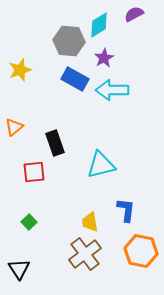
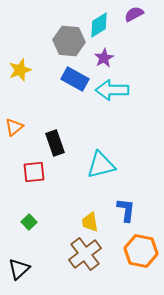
black triangle: rotated 20 degrees clockwise
